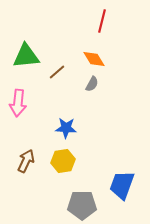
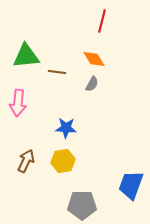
brown line: rotated 48 degrees clockwise
blue trapezoid: moved 9 px right
